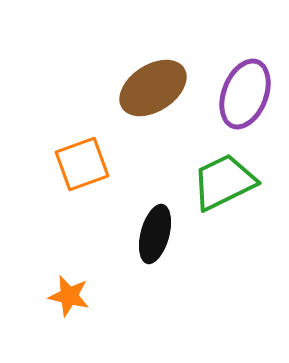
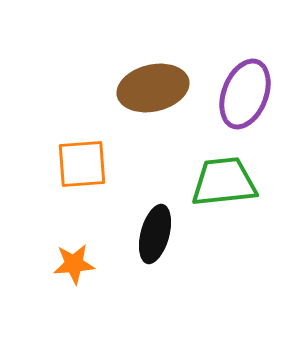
brown ellipse: rotated 20 degrees clockwise
orange square: rotated 16 degrees clockwise
green trapezoid: rotated 20 degrees clockwise
orange star: moved 5 px right, 32 px up; rotated 18 degrees counterclockwise
